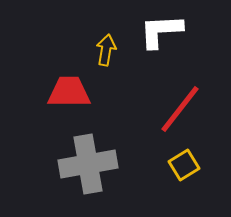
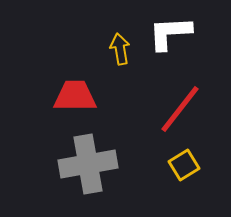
white L-shape: moved 9 px right, 2 px down
yellow arrow: moved 14 px right, 1 px up; rotated 20 degrees counterclockwise
red trapezoid: moved 6 px right, 4 px down
